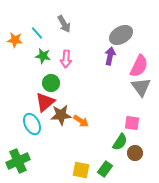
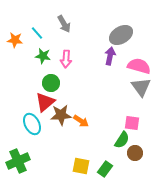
pink semicircle: rotated 100 degrees counterclockwise
green semicircle: moved 2 px right, 2 px up
yellow square: moved 4 px up
